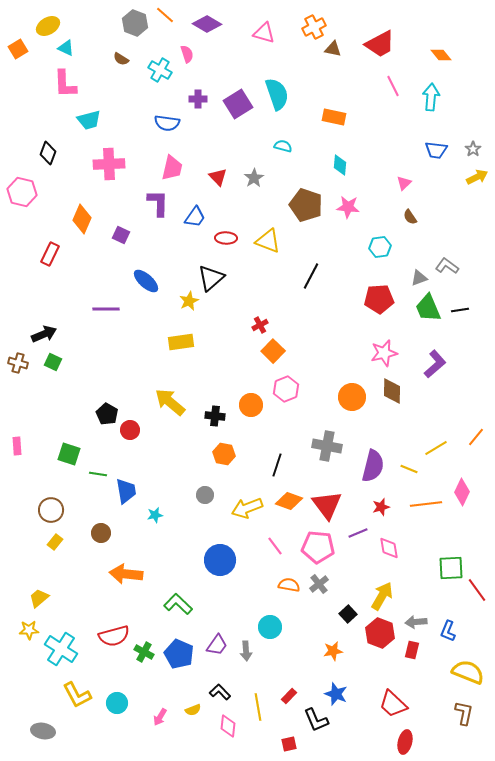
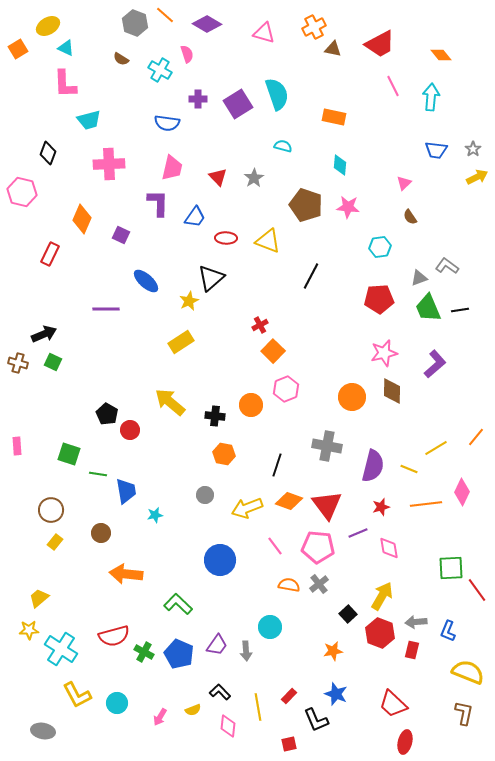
yellow rectangle at (181, 342): rotated 25 degrees counterclockwise
